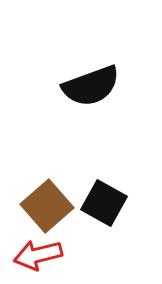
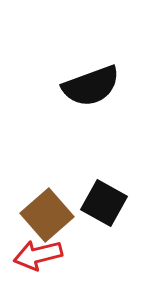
brown square: moved 9 px down
